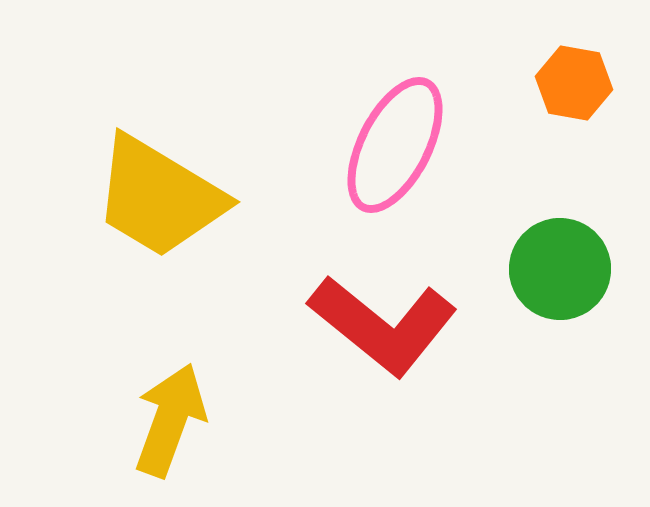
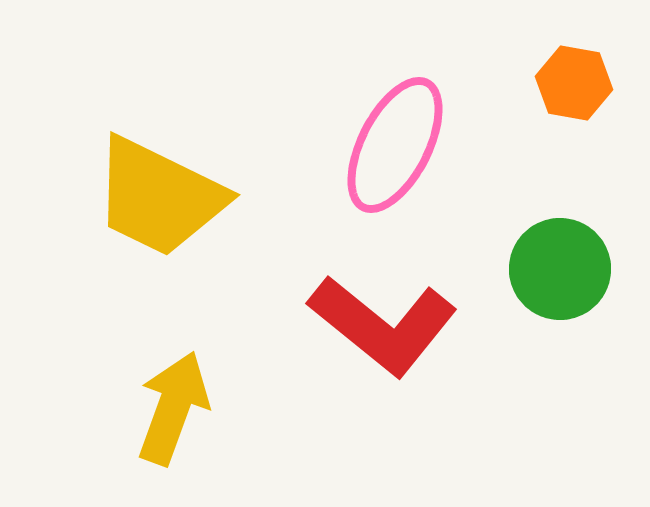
yellow trapezoid: rotated 5 degrees counterclockwise
yellow arrow: moved 3 px right, 12 px up
